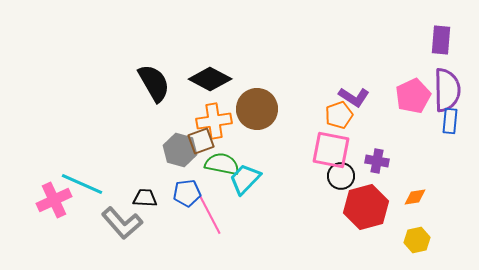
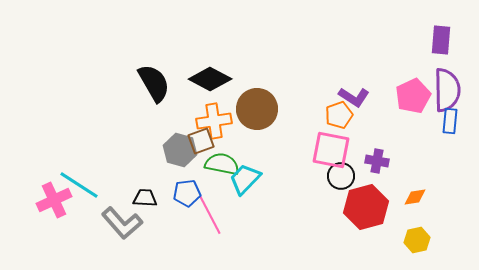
cyan line: moved 3 px left, 1 px down; rotated 9 degrees clockwise
